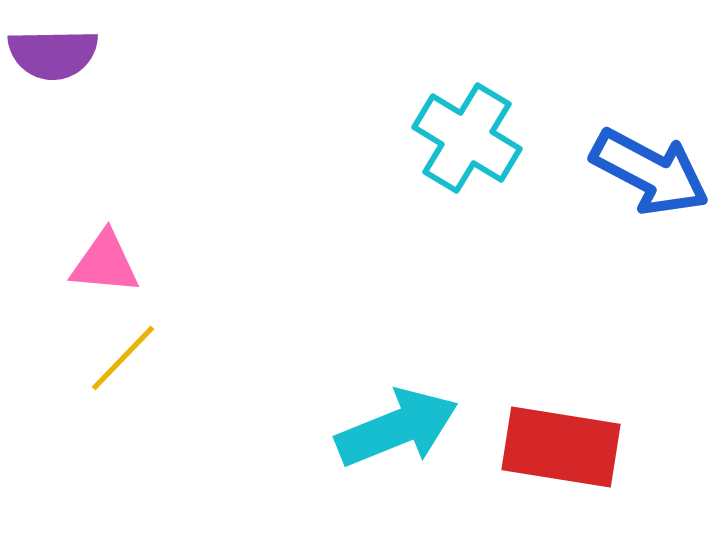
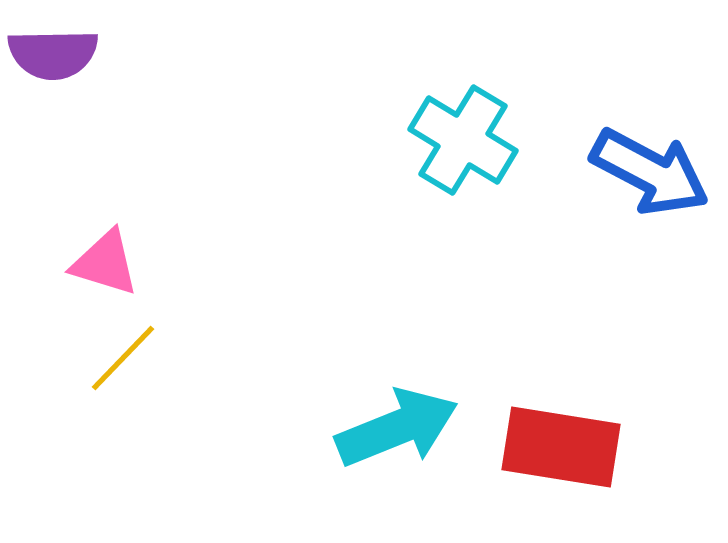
cyan cross: moved 4 px left, 2 px down
pink triangle: rotated 12 degrees clockwise
